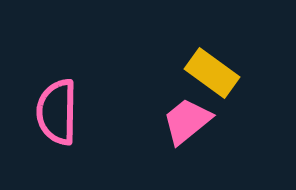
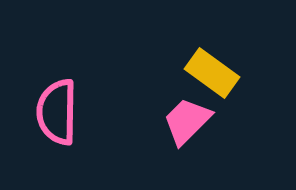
pink trapezoid: rotated 6 degrees counterclockwise
